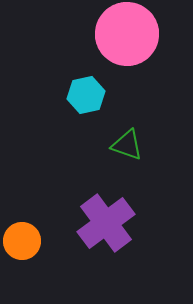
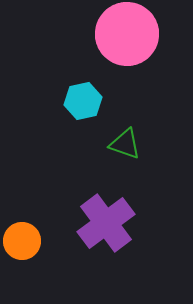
cyan hexagon: moved 3 px left, 6 px down
green triangle: moved 2 px left, 1 px up
